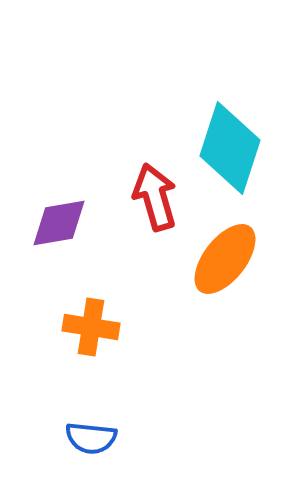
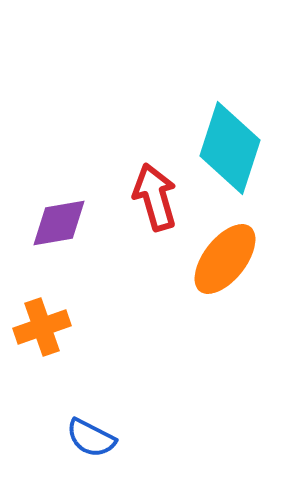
orange cross: moved 49 px left; rotated 28 degrees counterclockwise
blue semicircle: rotated 21 degrees clockwise
